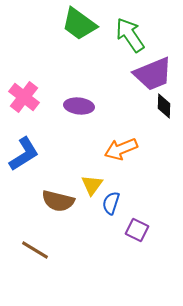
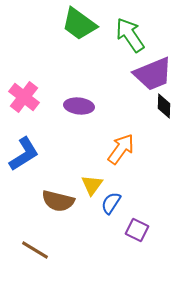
orange arrow: rotated 148 degrees clockwise
blue semicircle: rotated 15 degrees clockwise
